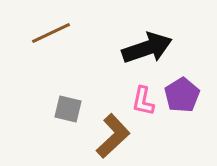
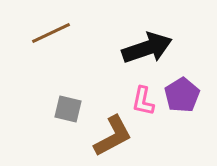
brown L-shape: rotated 15 degrees clockwise
